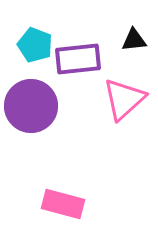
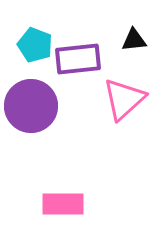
pink rectangle: rotated 15 degrees counterclockwise
